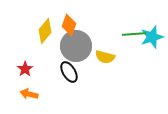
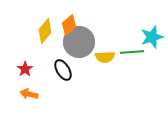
orange diamond: rotated 30 degrees clockwise
green line: moved 2 px left, 18 px down
gray circle: moved 3 px right, 4 px up
yellow semicircle: rotated 18 degrees counterclockwise
black ellipse: moved 6 px left, 2 px up
